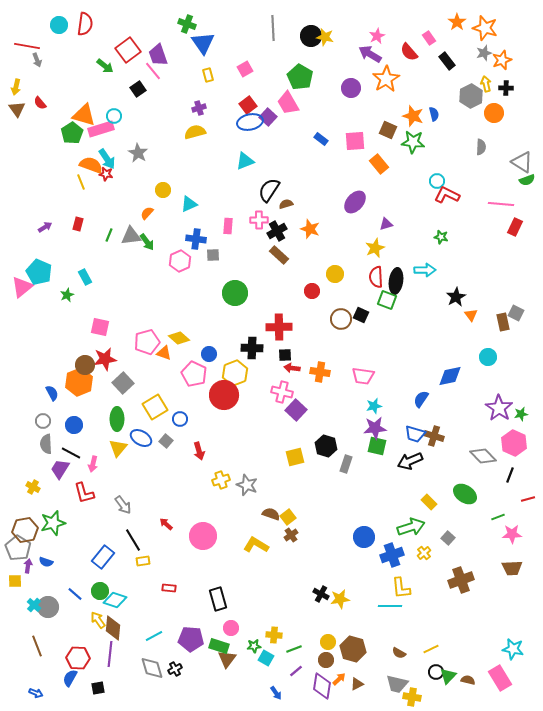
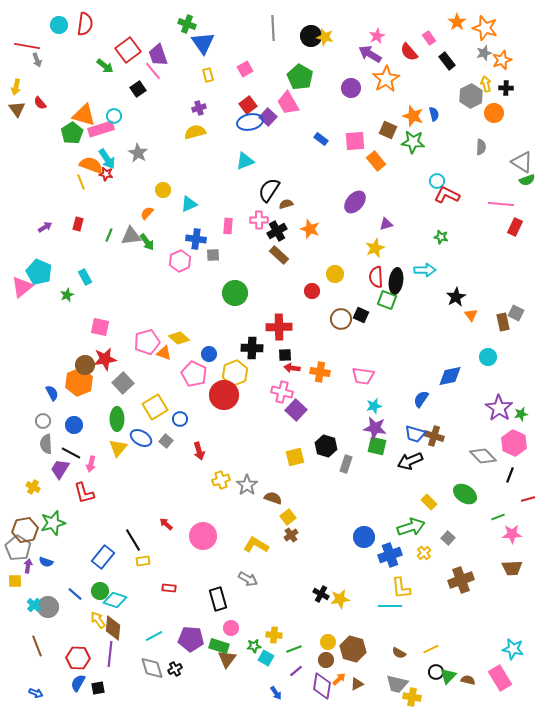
orange rectangle at (379, 164): moved 3 px left, 3 px up
purple star at (375, 428): rotated 15 degrees clockwise
pink arrow at (93, 464): moved 2 px left
gray star at (247, 485): rotated 15 degrees clockwise
gray arrow at (123, 505): moved 125 px right, 74 px down; rotated 24 degrees counterclockwise
brown semicircle at (271, 514): moved 2 px right, 16 px up
blue cross at (392, 555): moved 2 px left
blue semicircle at (70, 678): moved 8 px right, 5 px down
